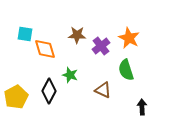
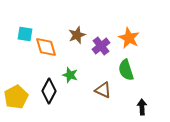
brown star: rotated 24 degrees counterclockwise
orange diamond: moved 1 px right, 2 px up
